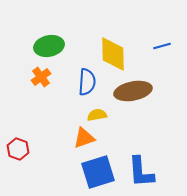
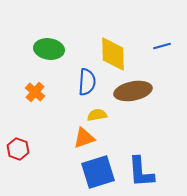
green ellipse: moved 3 px down; rotated 20 degrees clockwise
orange cross: moved 6 px left, 15 px down; rotated 12 degrees counterclockwise
